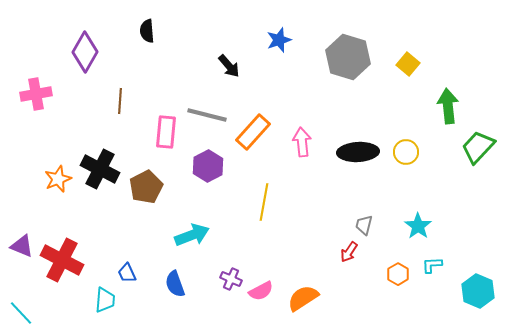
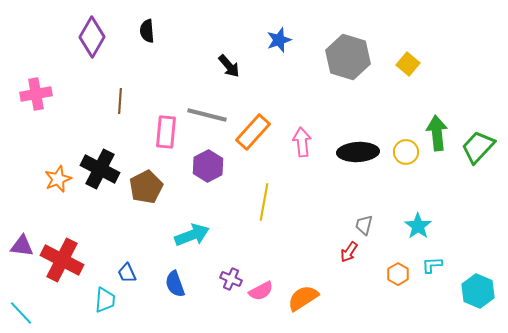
purple diamond: moved 7 px right, 15 px up
green arrow: moved 11 px left, 27 px down
purple triangle: rotated 15 degrees counterclockwise
